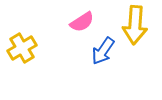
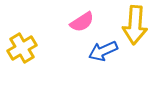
blue arrow: rotated 32 degrees clockwise
